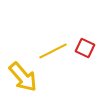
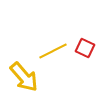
yellow arrow: moved 1 px right
